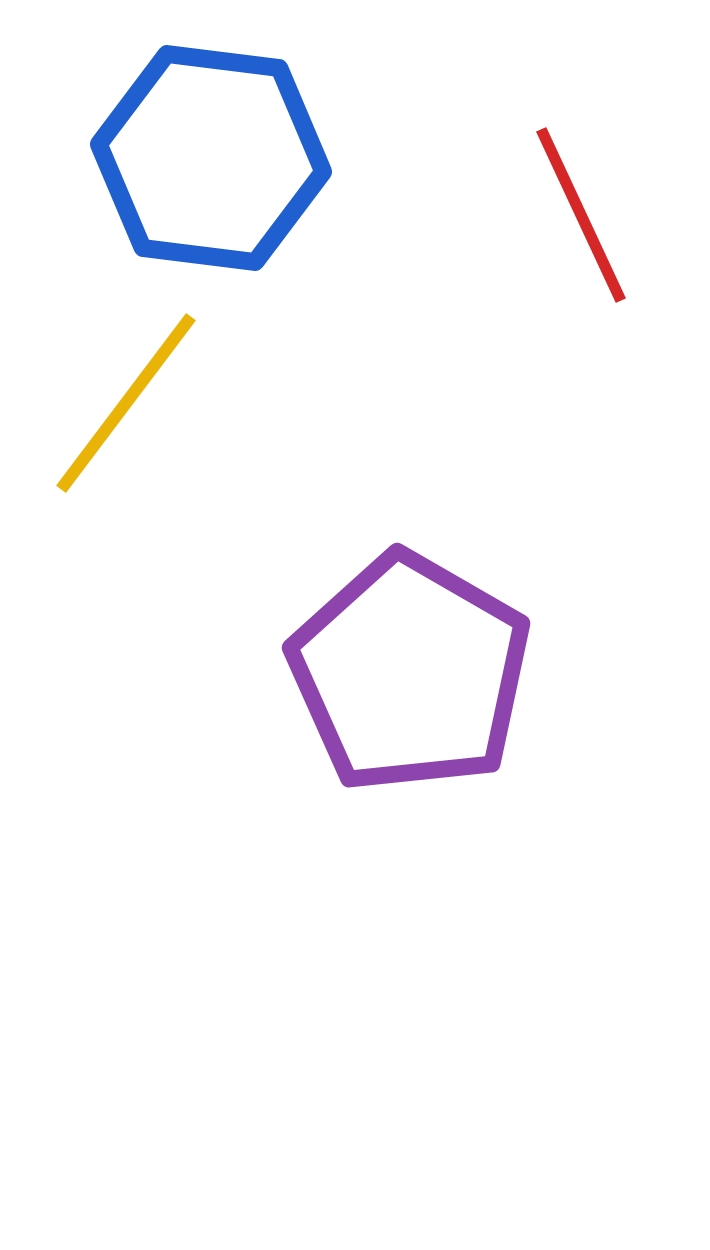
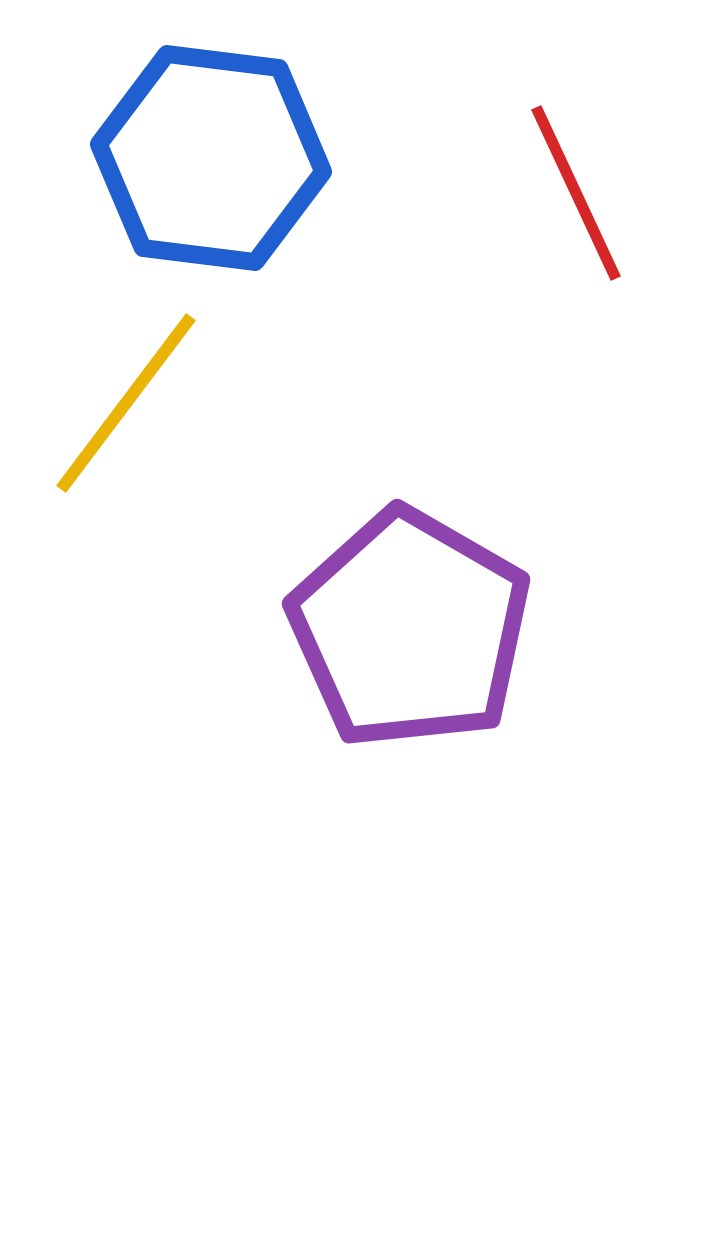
red line: moved 5 px left, 22 px up
purple pentagon: moved 44 px up
